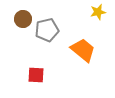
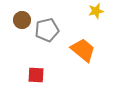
yellow star: moved 2 px left, 1 px up
brown circle: moved 1 px left, 1 px down
